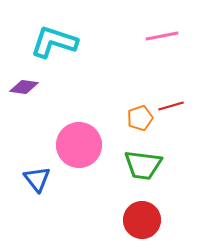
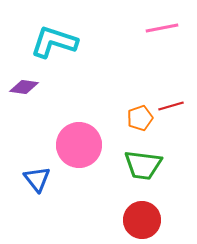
pink line: moved 8 px up
